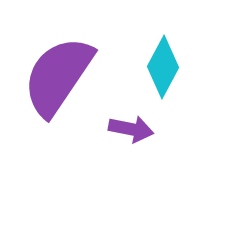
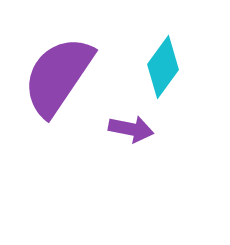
cyan diamond: rotated 8 degrees clockwise
